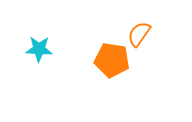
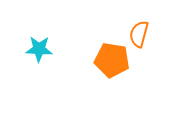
orange semicircle: rotated 20 degrees counterclockwise
